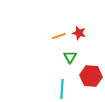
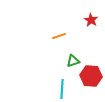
red star: moved 12 px right, 13 px up; rotated 16 degrees clockwise
green triangle: moved 3 px right, 4 px down; rotated 40 degrees clockwise
